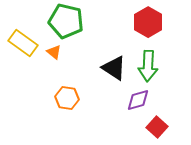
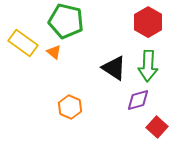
orange hexagon: moved 3 px right, 9 px down; rotated 15 degrees clockwise
